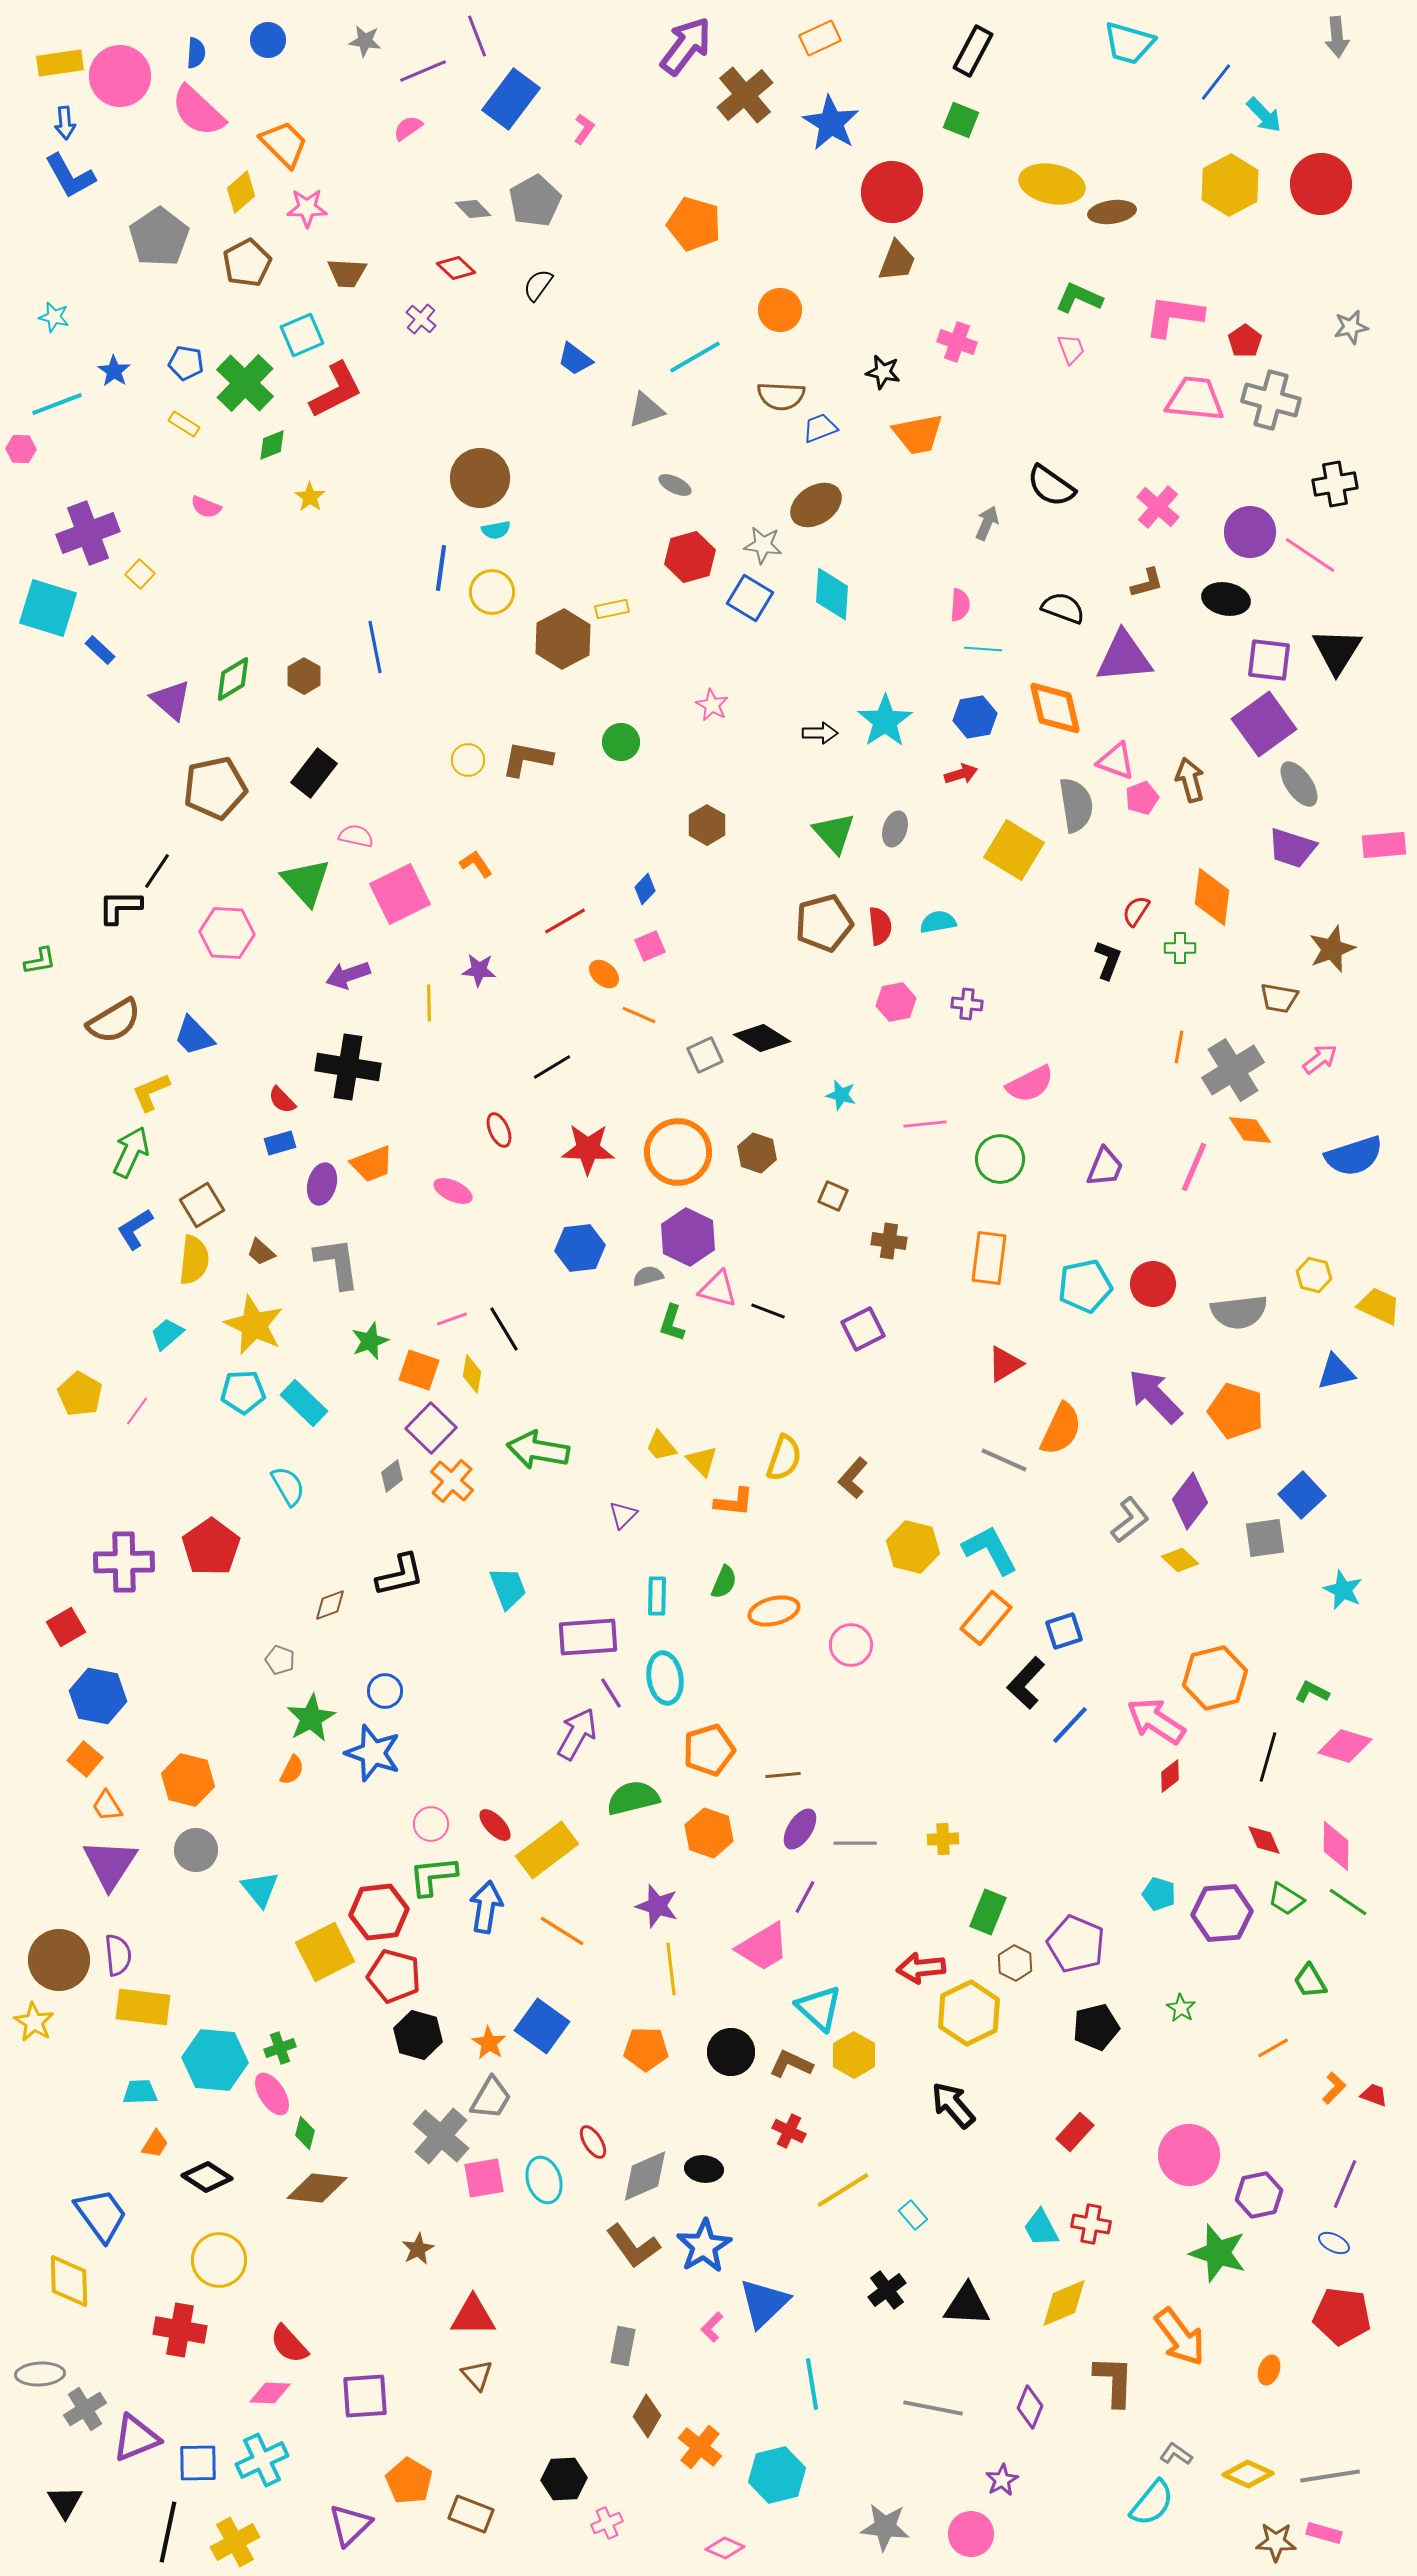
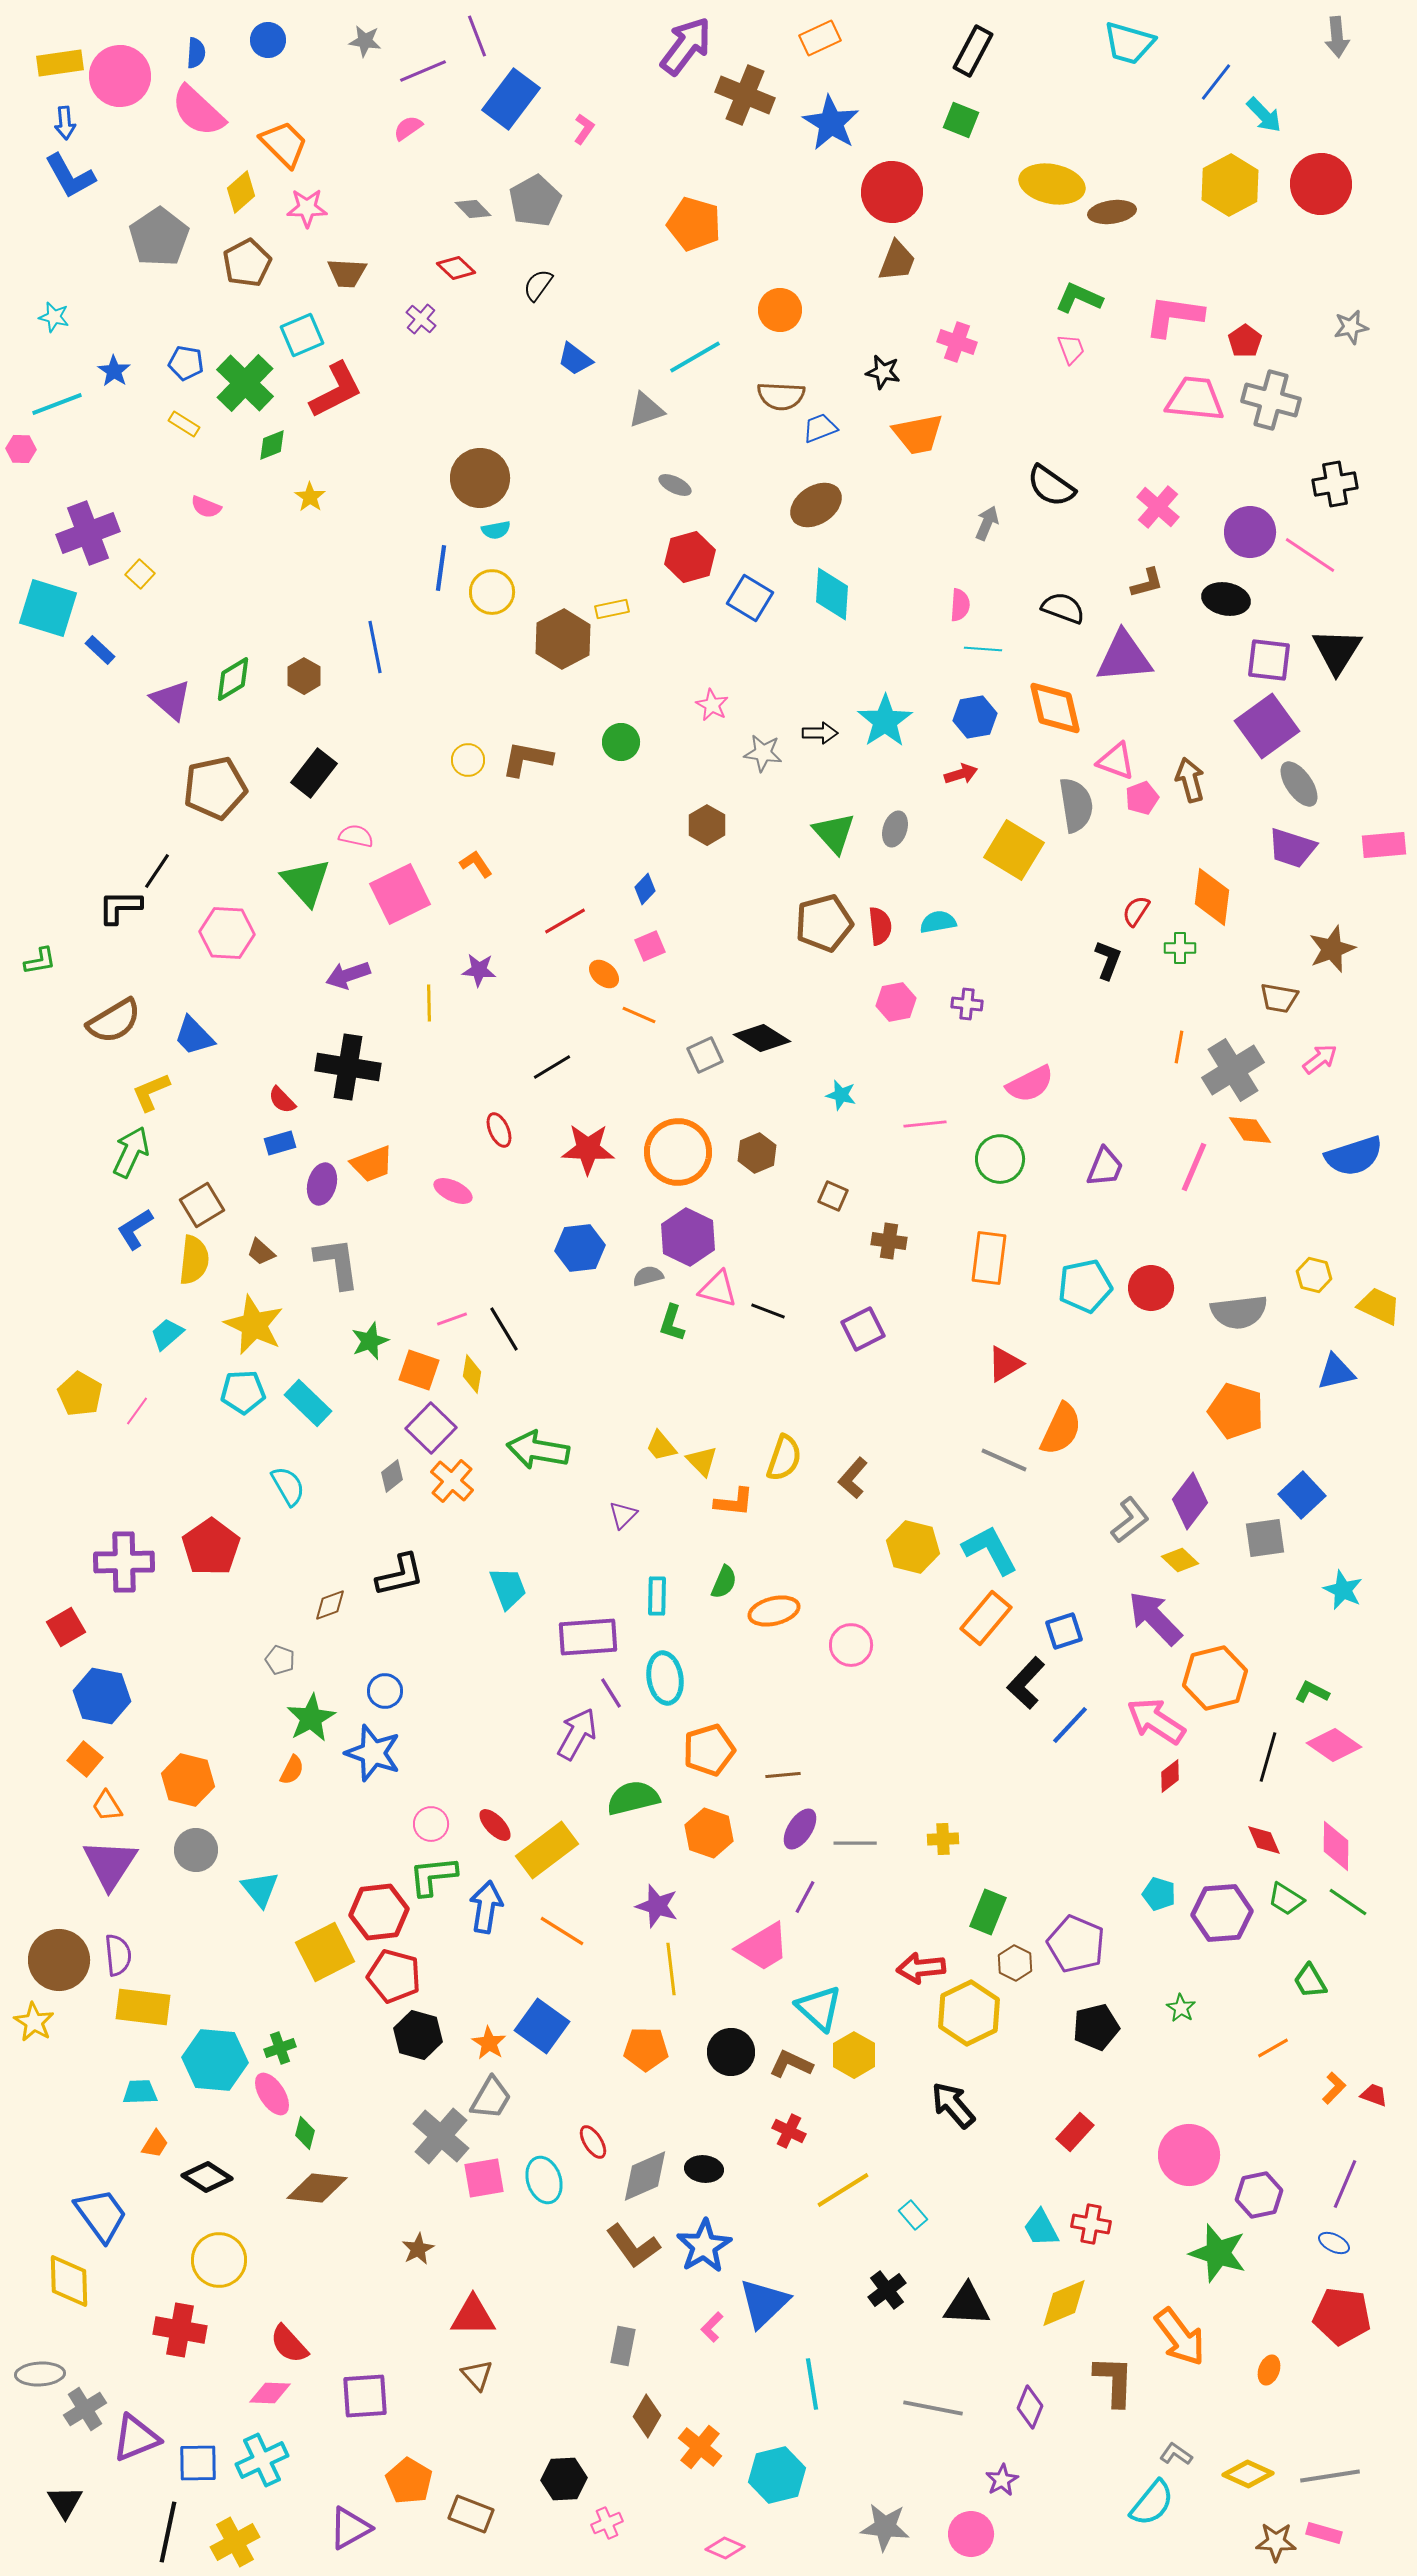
brown cross at (745, 95): rotated 28 degrees counterclockwise
gray star at (763, 545): moved 208 px down
purple square at (1264, 724): moved 3 px right, 2 px down
brown hexagon at (757, 1153): rotated 18 degrees clockwise
red circle at (1153, 1284): moved 2 px left, 4 px down
purple arrow at (1155, 1396): moved 222 px down
cyan rectangle at (304, 1403): moved 4 px right
blue hexagon at (98, 1696): moved 4 px right
pink diamond at (1345, 1746): moved 11 px left, 1 px up; rotated 18 degrees clockwise
purple triangle at (350, 2525): moved 3 px down; rotated 15 degrees clockwise
